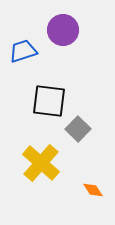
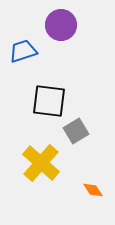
purple circle: moved 2 px left, 5 px up
gray square: moved 2 px left, 2 px down; rotated 15 degrees clockwise
